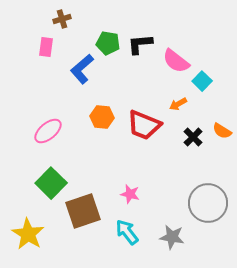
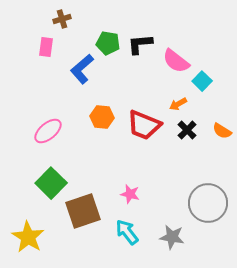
black cross: moved 6 px left, 7 px up
yellow star: moved 3 px down
